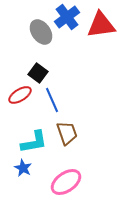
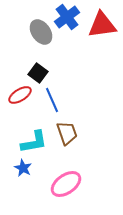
red triangle: moved 1 px right
pink ellipse: moved 2 px down
